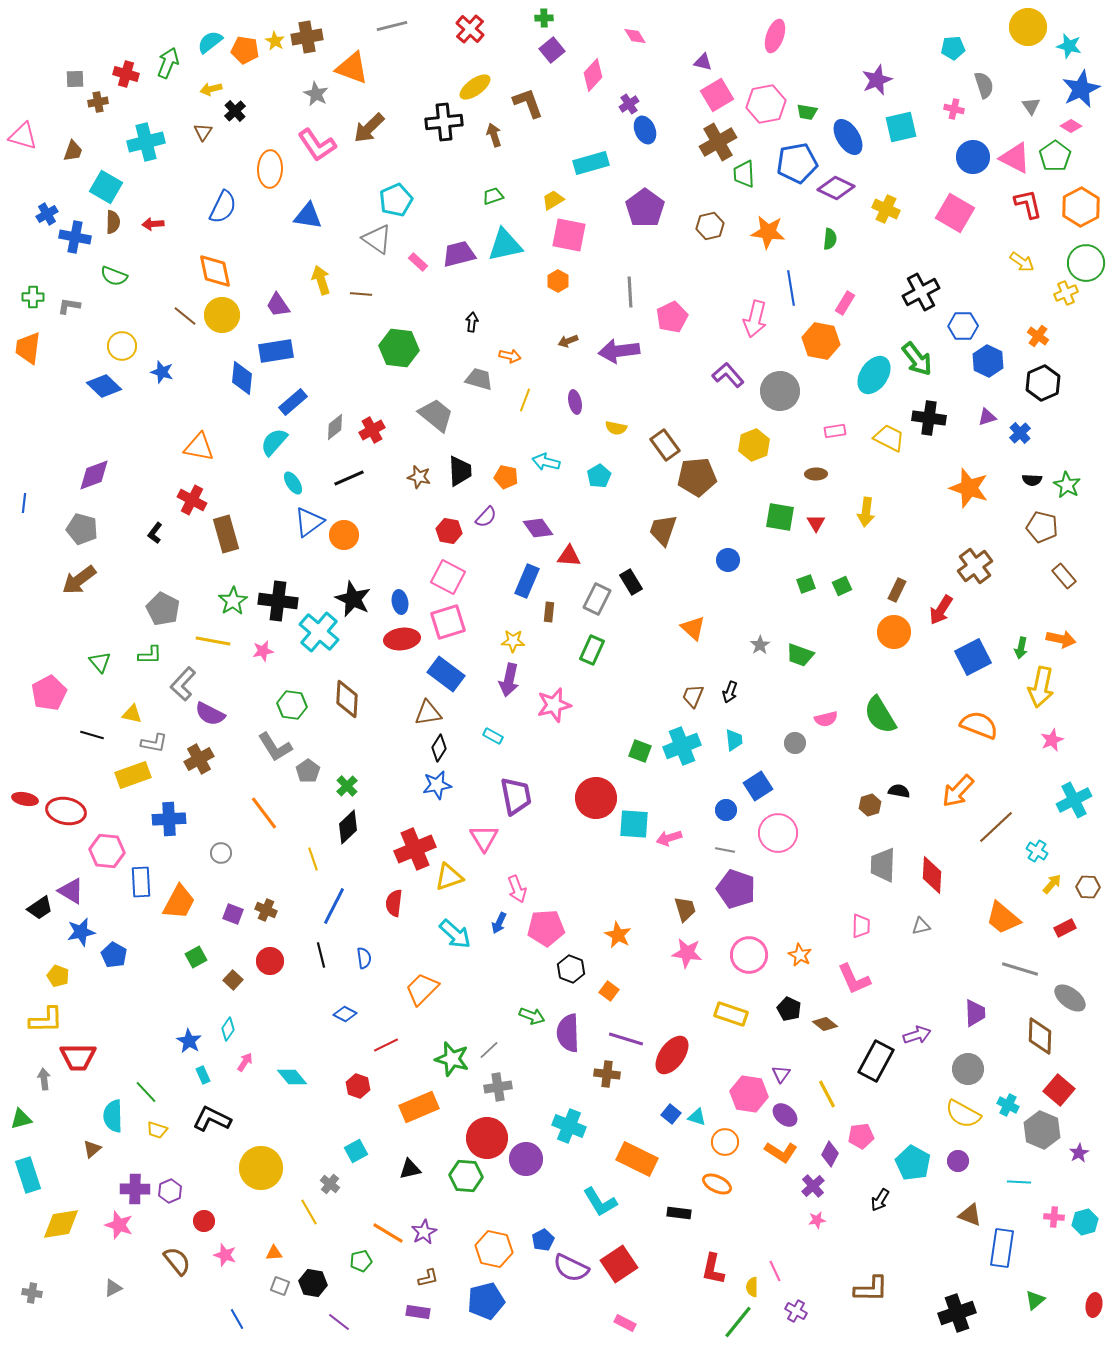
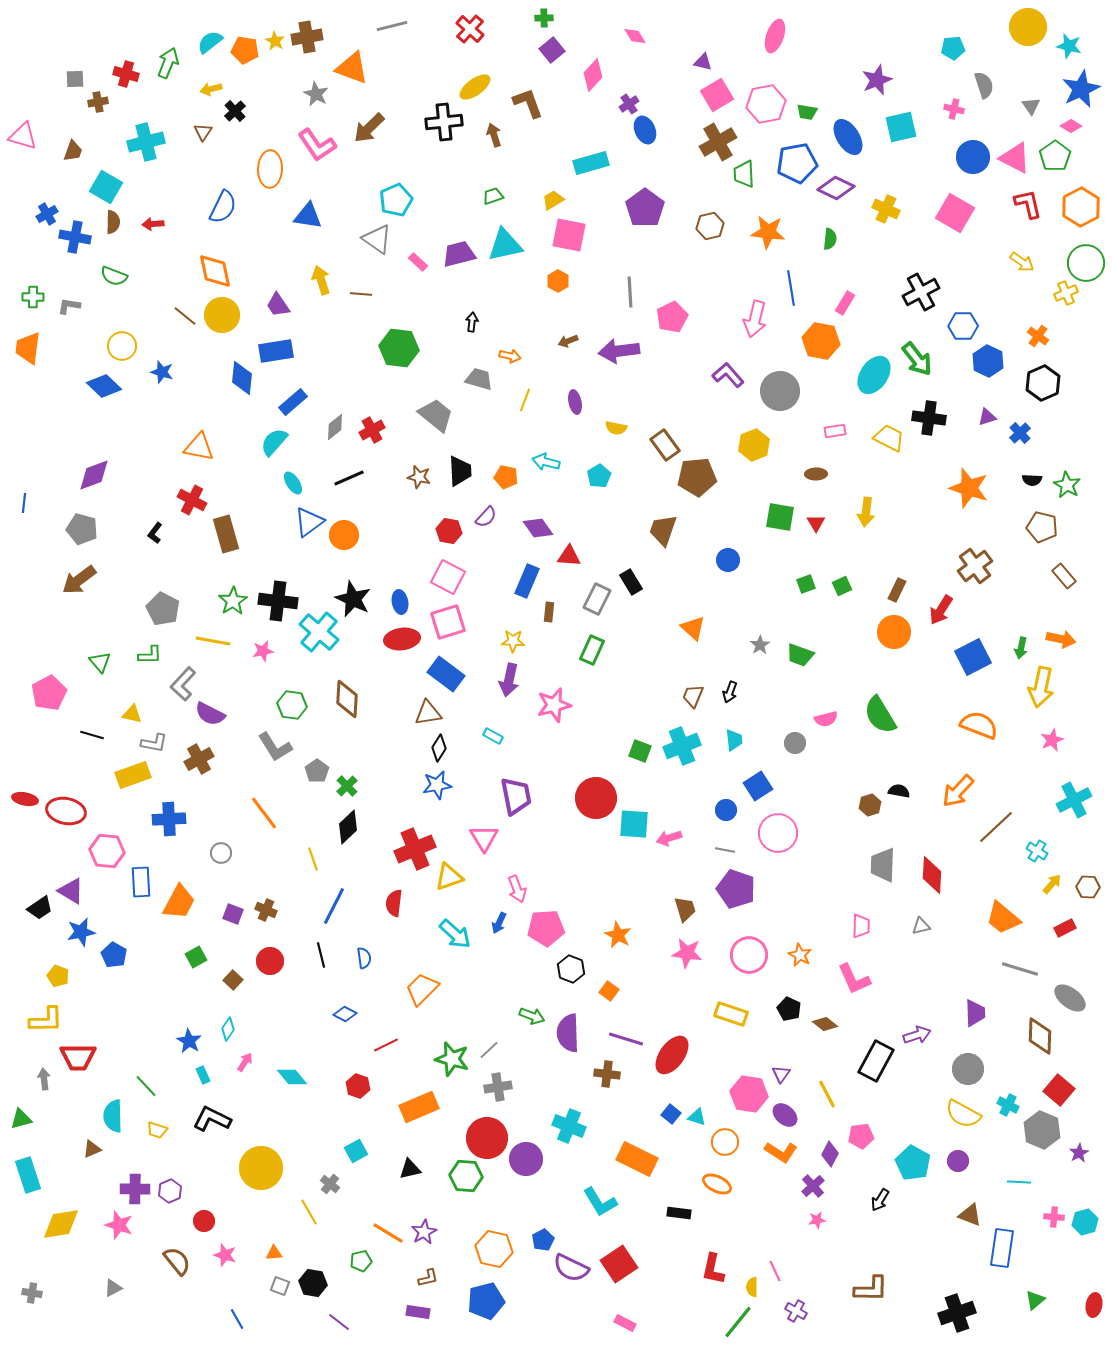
gray pentagon at (308, 771): moved 9 px right
green line at (146, 1092): moved 6 px up
brown triangle at (92, 1149): rotated 18 degrees clockwise
